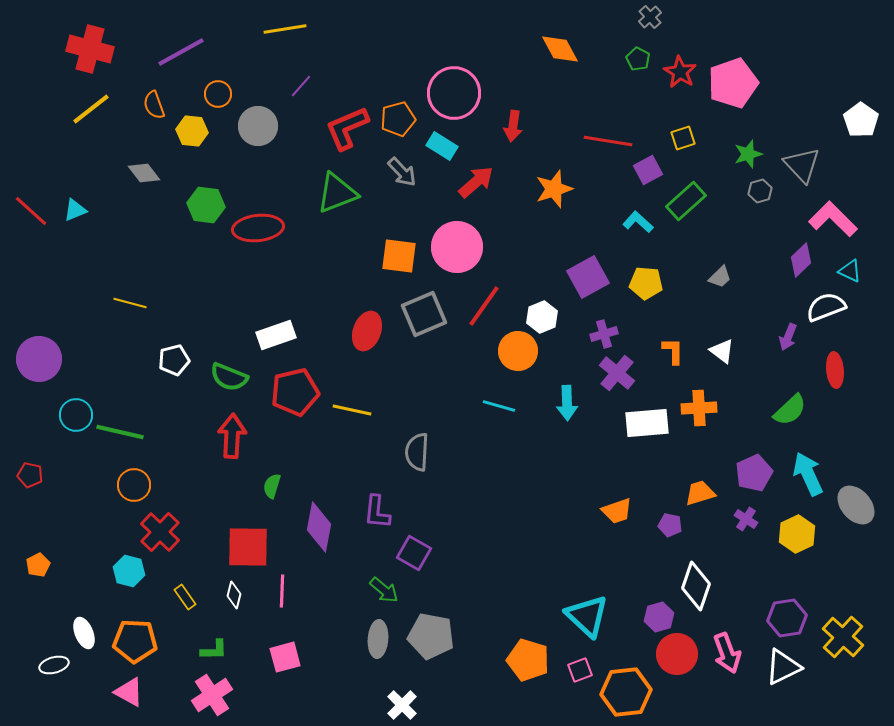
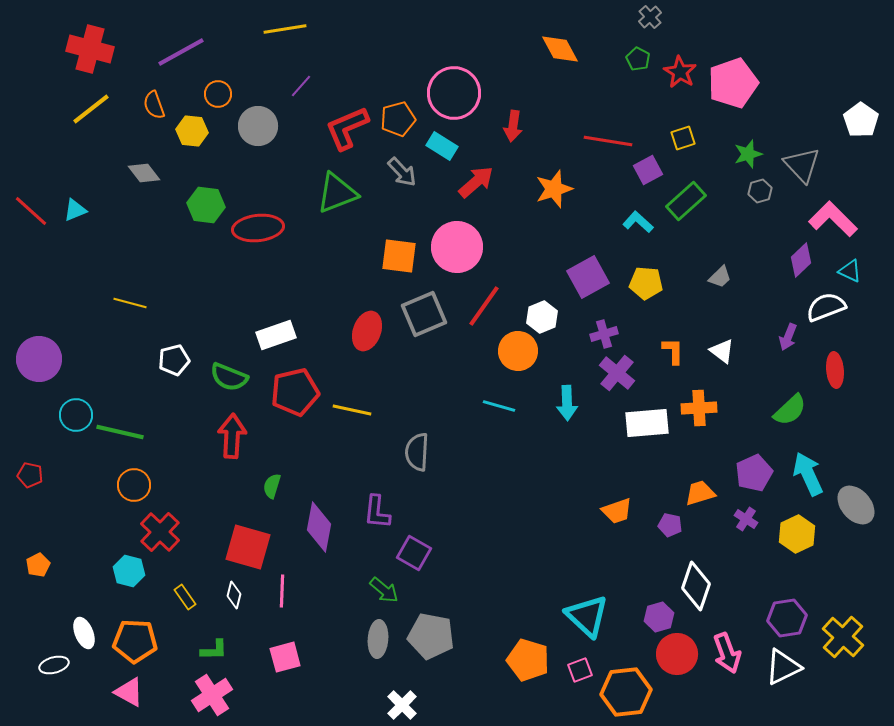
red square at (248, 547): rotated 15 degrees clockwise
